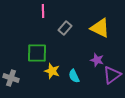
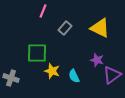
pink line: rotated 24 degrees clockwise
